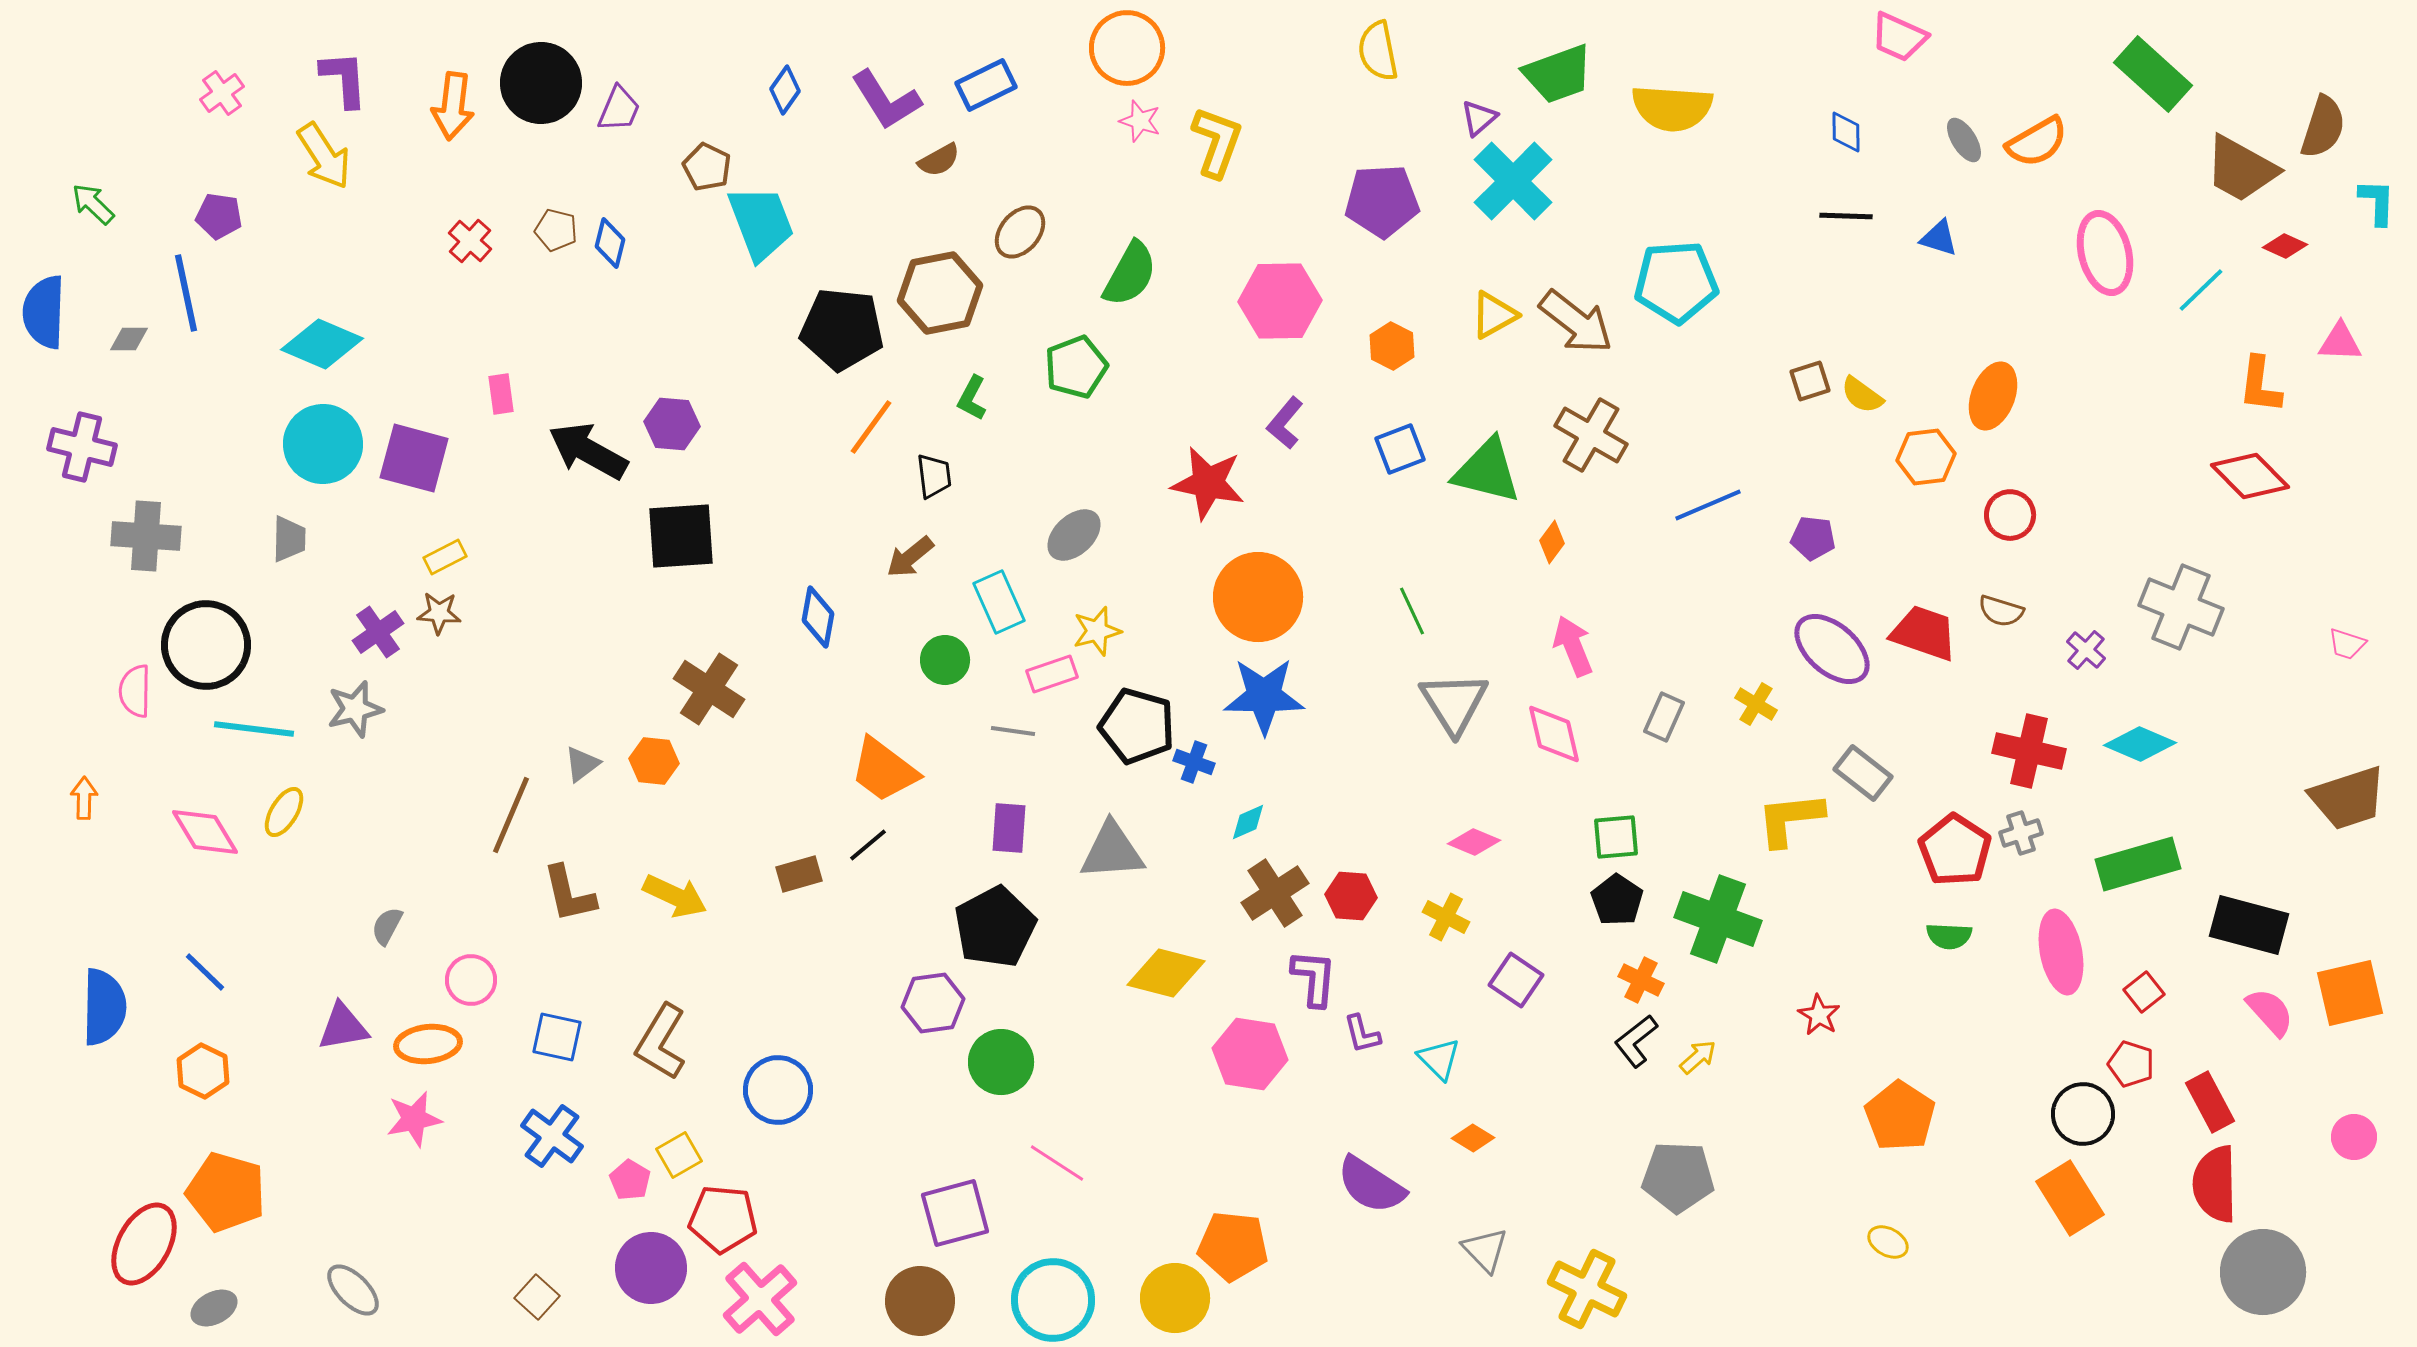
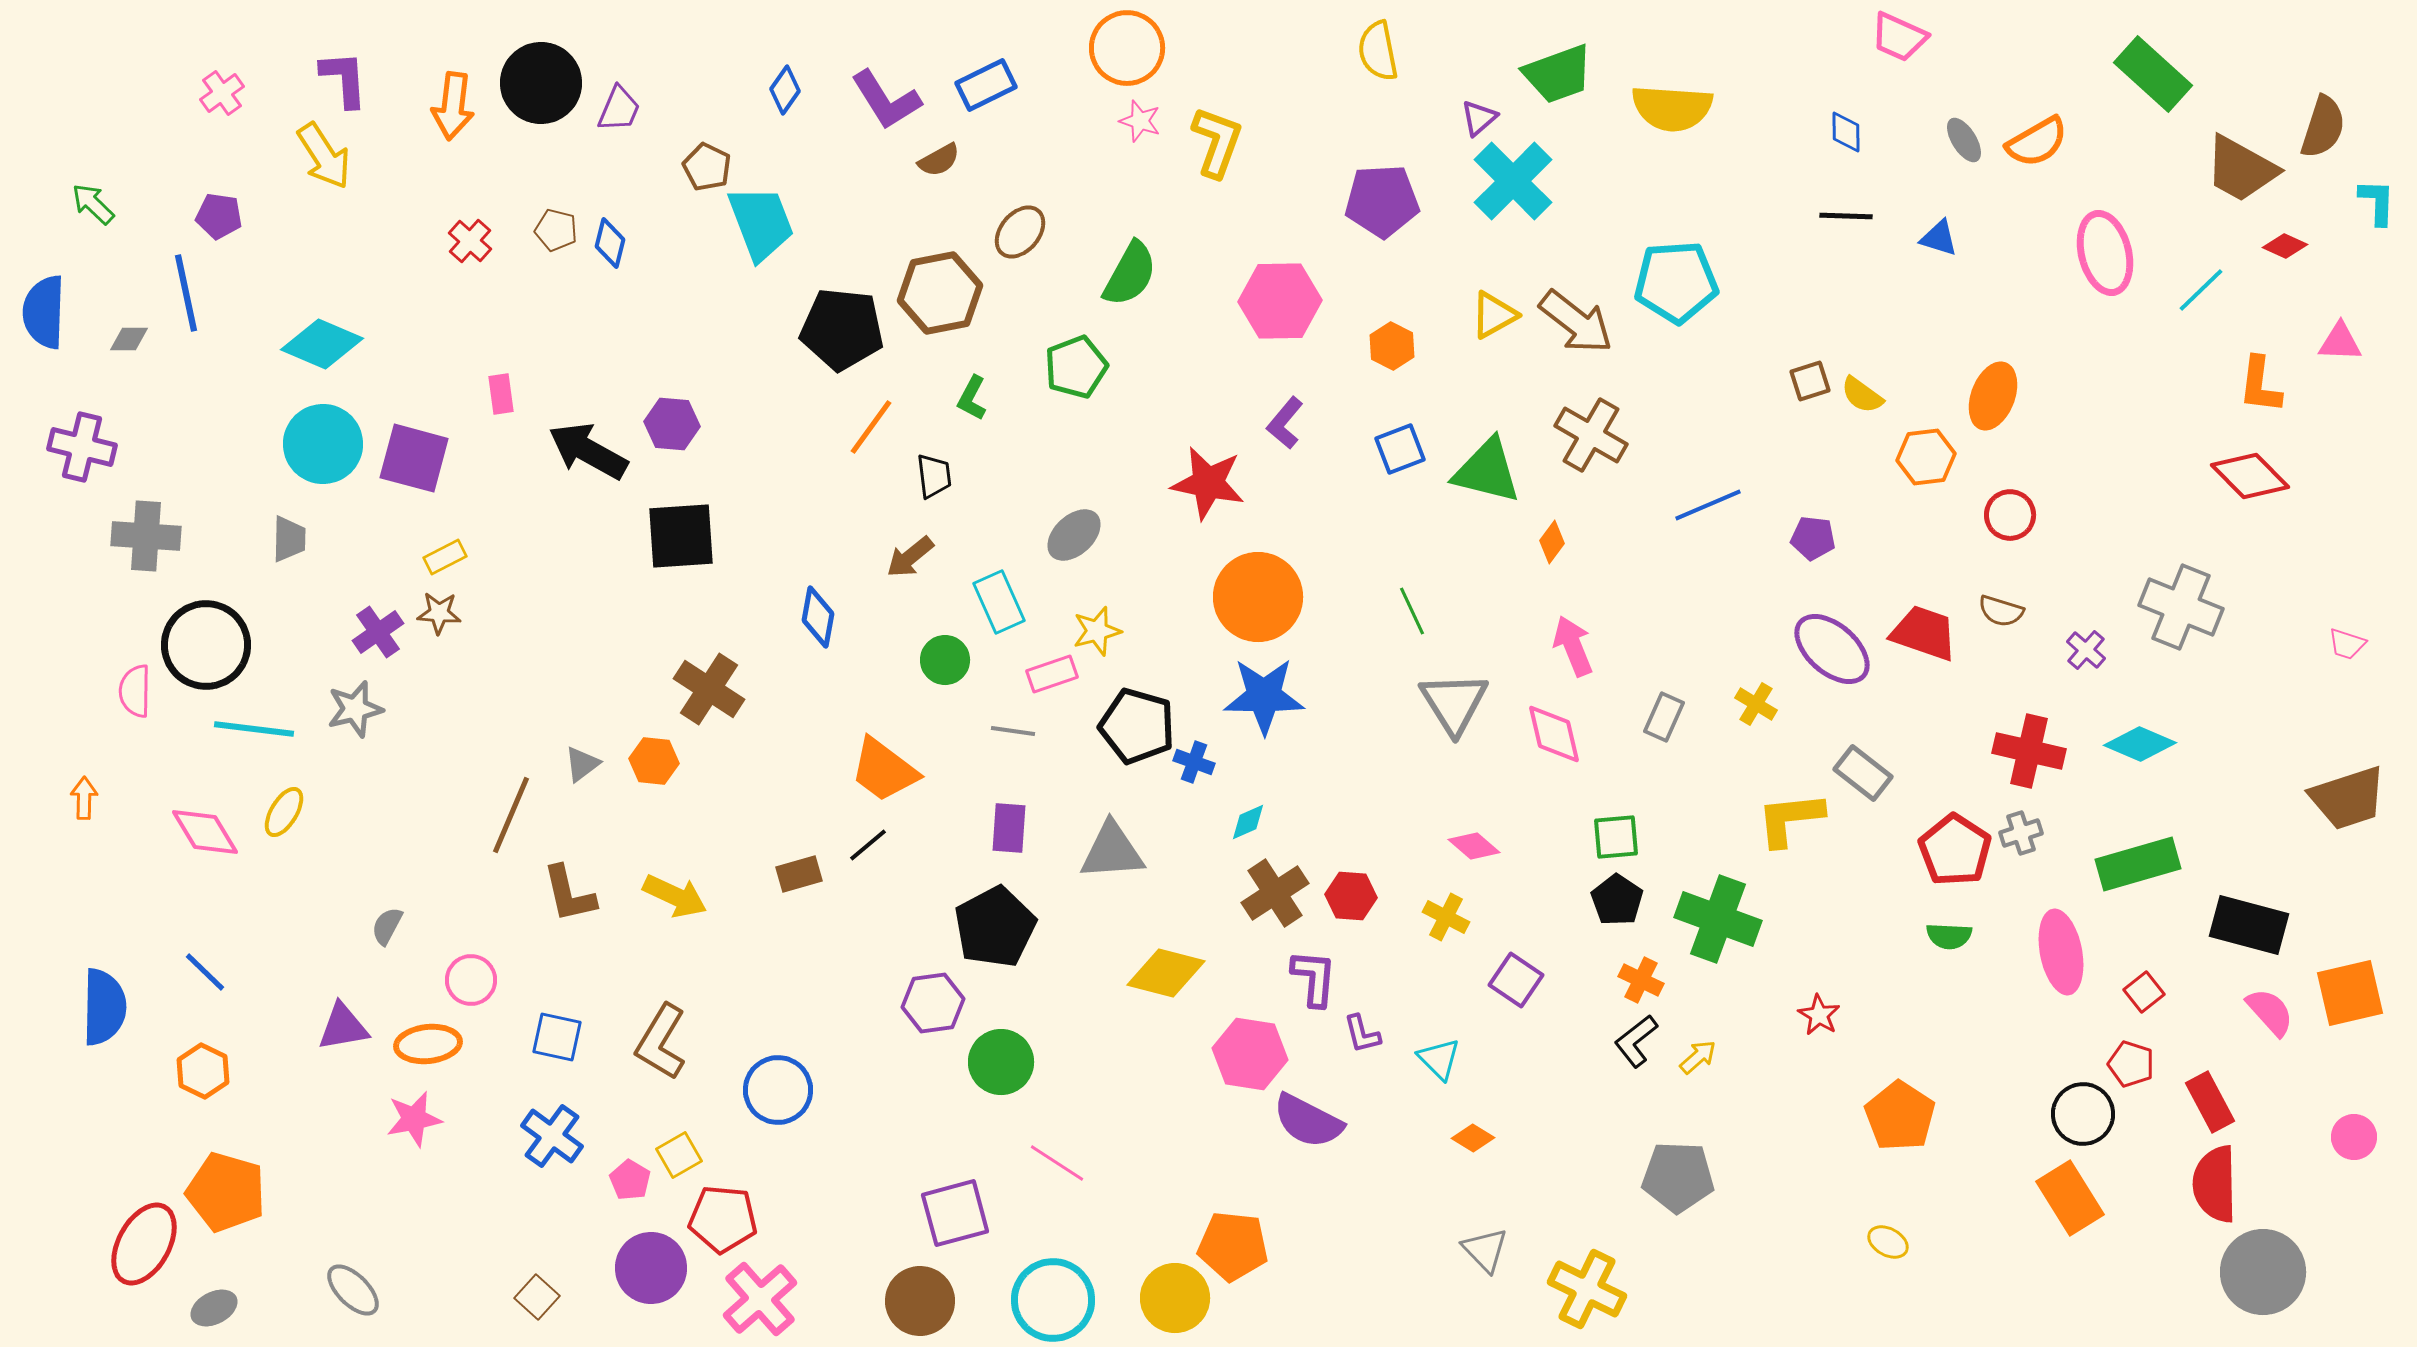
pink diamond at (1474, 842): moved 4 px down; rotated 18 degrees clockwise
purple semicircle at (1371, 1185): moved 63 px left, 64 px up; rotated 6 degrees counterclockwise
